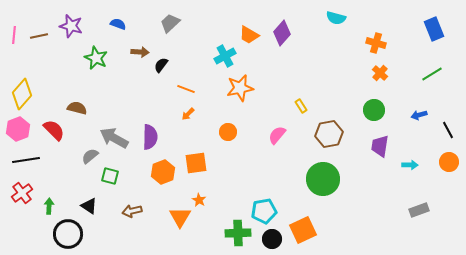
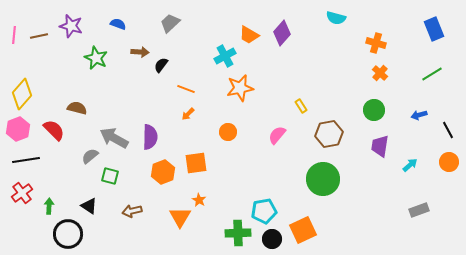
cyan arrow at (410, 165): rotated 42 degrees counterclockwise
